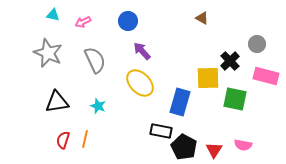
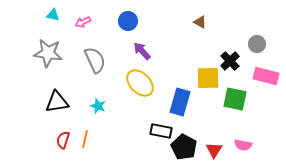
brown triangle: moved 2 px left, 4 px down
gray star: rotated 16 degrees counterclockwise
